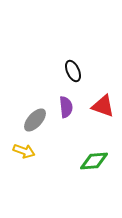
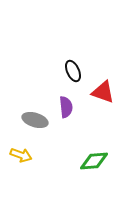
red triangle: moved 14 px up
gray ellipse: rotated 65 degrees clockwise
yellow arrow: moved 3 px left, 4 px down
